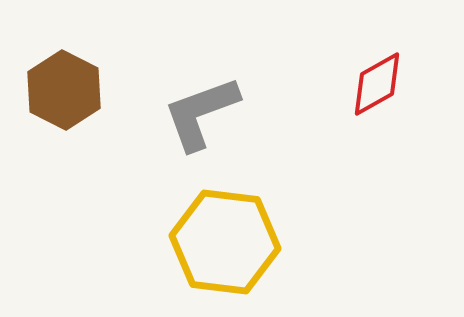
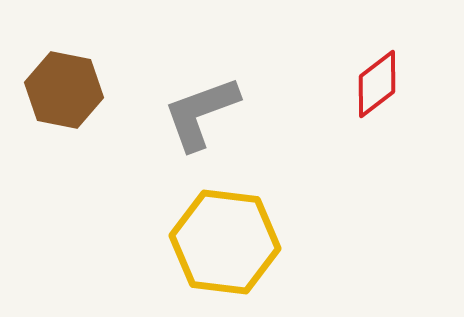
red diamond: rotated 8 degrees counterclockwise
brown hexagon: rotated 16 degrees counterclockwise
